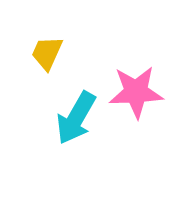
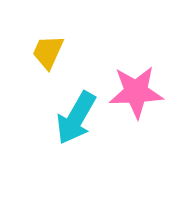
yellow trapezoid: moved 1 px right, 1 px up
